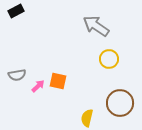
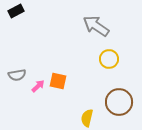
brown circle: moved 1 px left, 1 px up
